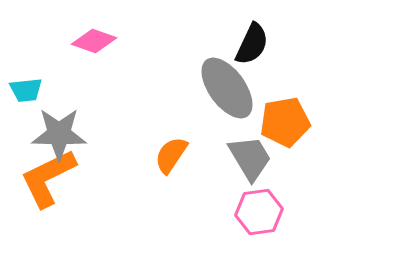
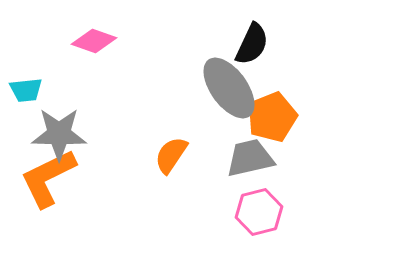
gray ellipse: moved 2 px right
orange pentagon: moved 13 px left, 5 px up; rotated 12 degrees counterclockwise
gray trapezoid: rotated 72 degrees counterclockwise
pink hexagon: rotated 6 degrees counterclockwise
